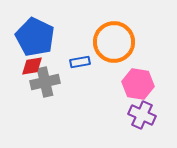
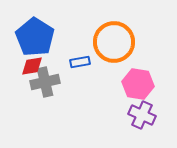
blue pentagon: rotated 6 degrees clockwise
